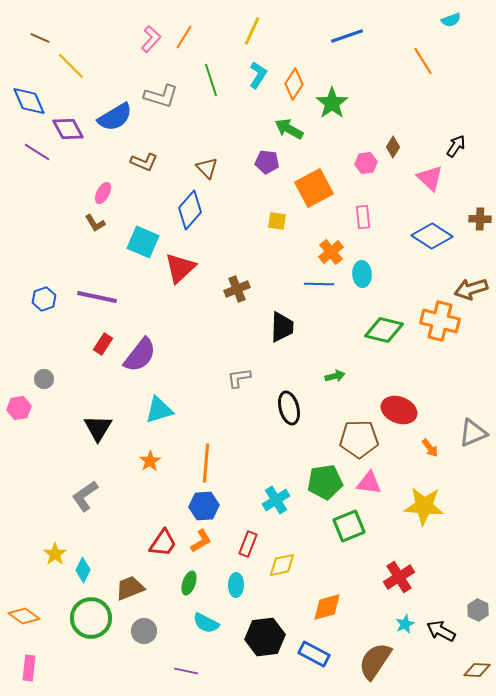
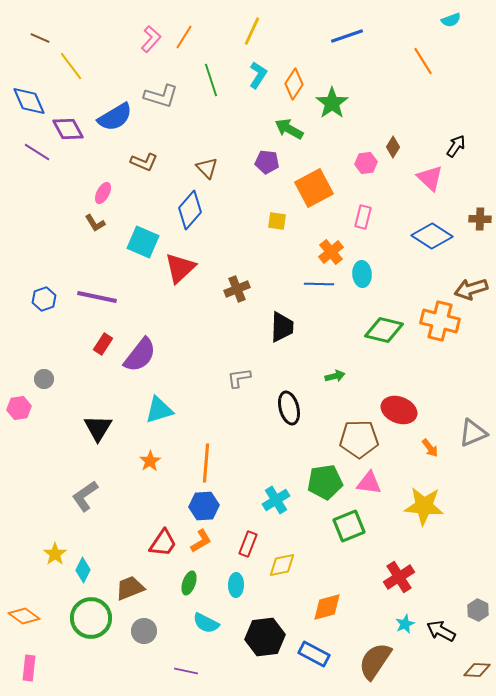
yellow line at (71, 66): rotated 8 degrees clockwise
pink rectangle at (363, 217): rotated 20 degrees clockwise
